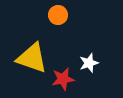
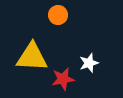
yellow triangle: moved 1 px up; rotated 16 degrees counterclockwise
